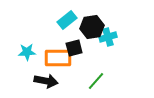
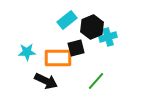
black hexagon: rotated 15 degrees counterclockwise
black square: moved 2 px right
black arrow: rotated 15 degrees clockwise
